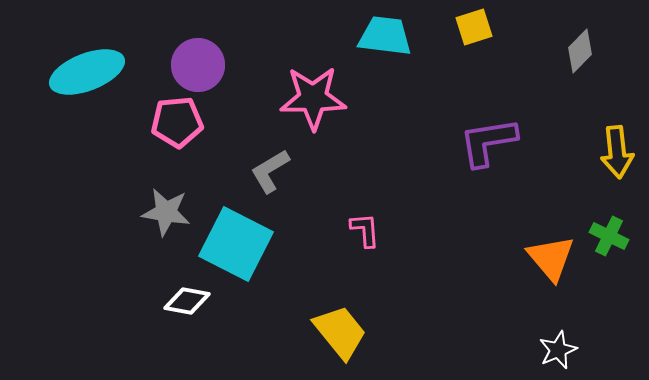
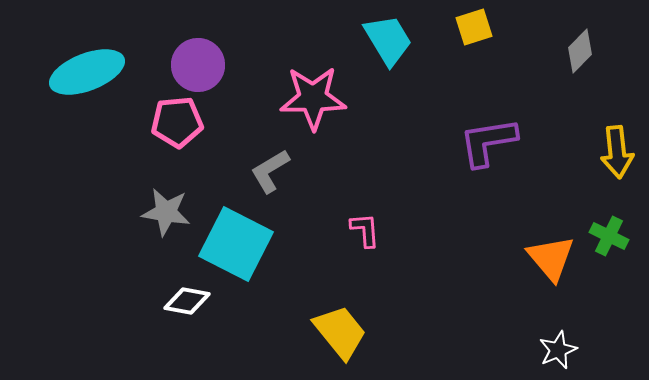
cyan trapezoid: moved 3 px right, 4 px down; rotated 52 degrees clockwise
